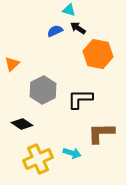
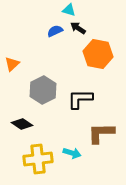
yellow cross: rotated 16 degrees clockwise
